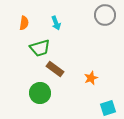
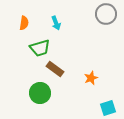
gray circle: moved 1 px right, 1 px up
